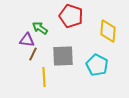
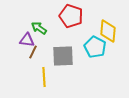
green arrow: moved 1 px left
brown line: moved 2 px up
cyan pentagon: moved 2 px left, 18 px up
